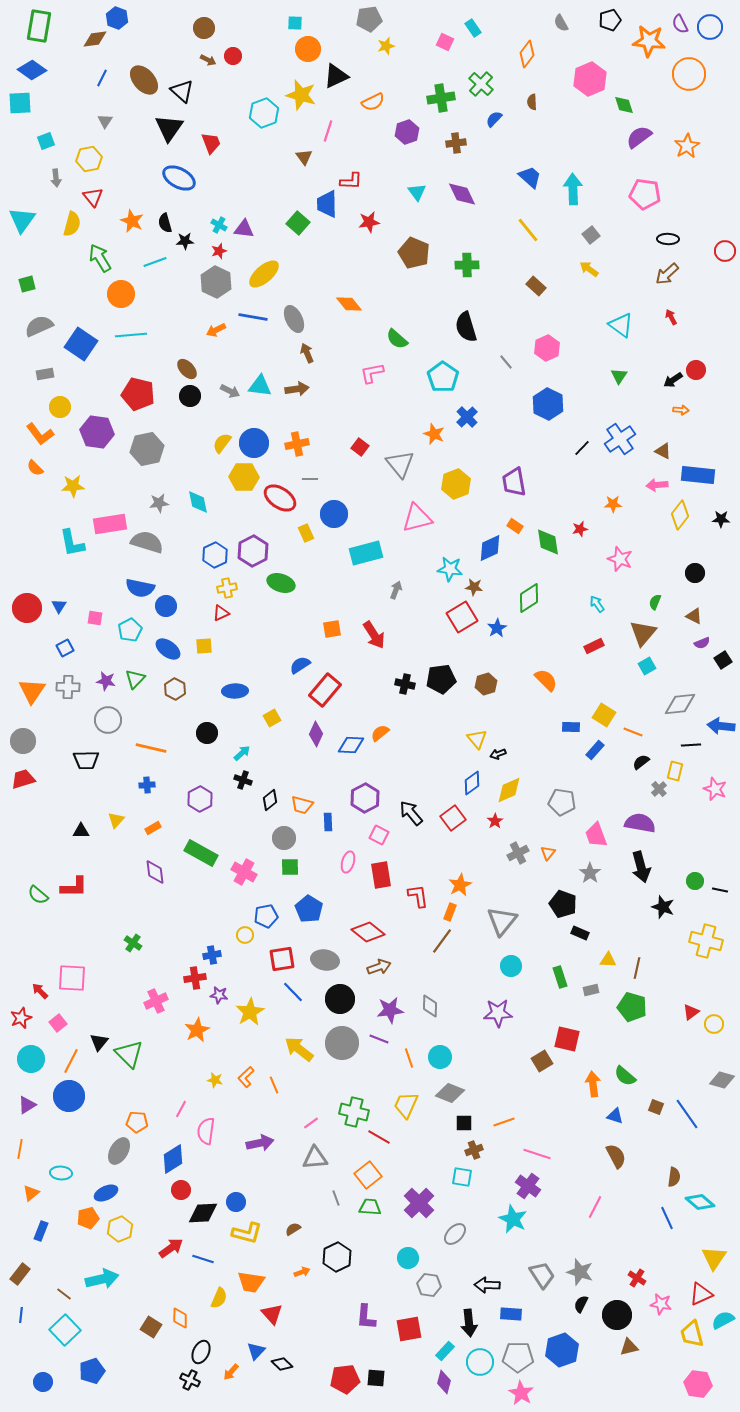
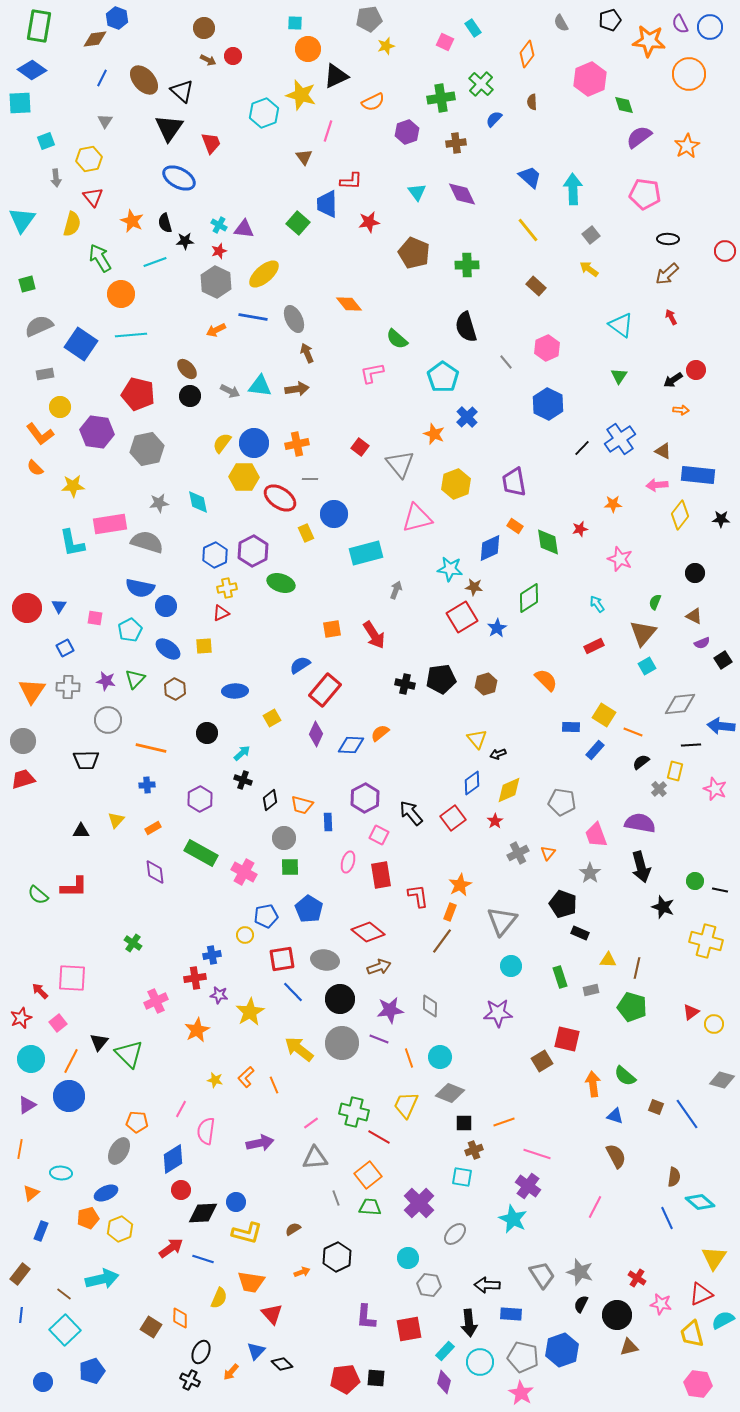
gray pentagon at (518, 1357): moved 5 px right; rotated 12 degrees clockwise
